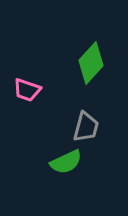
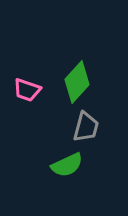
green diamond: moved 14 px left, 19 px down
green semicircle: moved 1 px right, 3 px down
